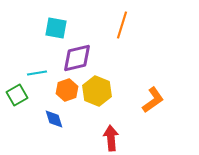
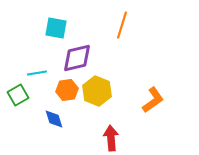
orange hexagon: rotated 10 degrees clockwise
green square: moved 1 px right
